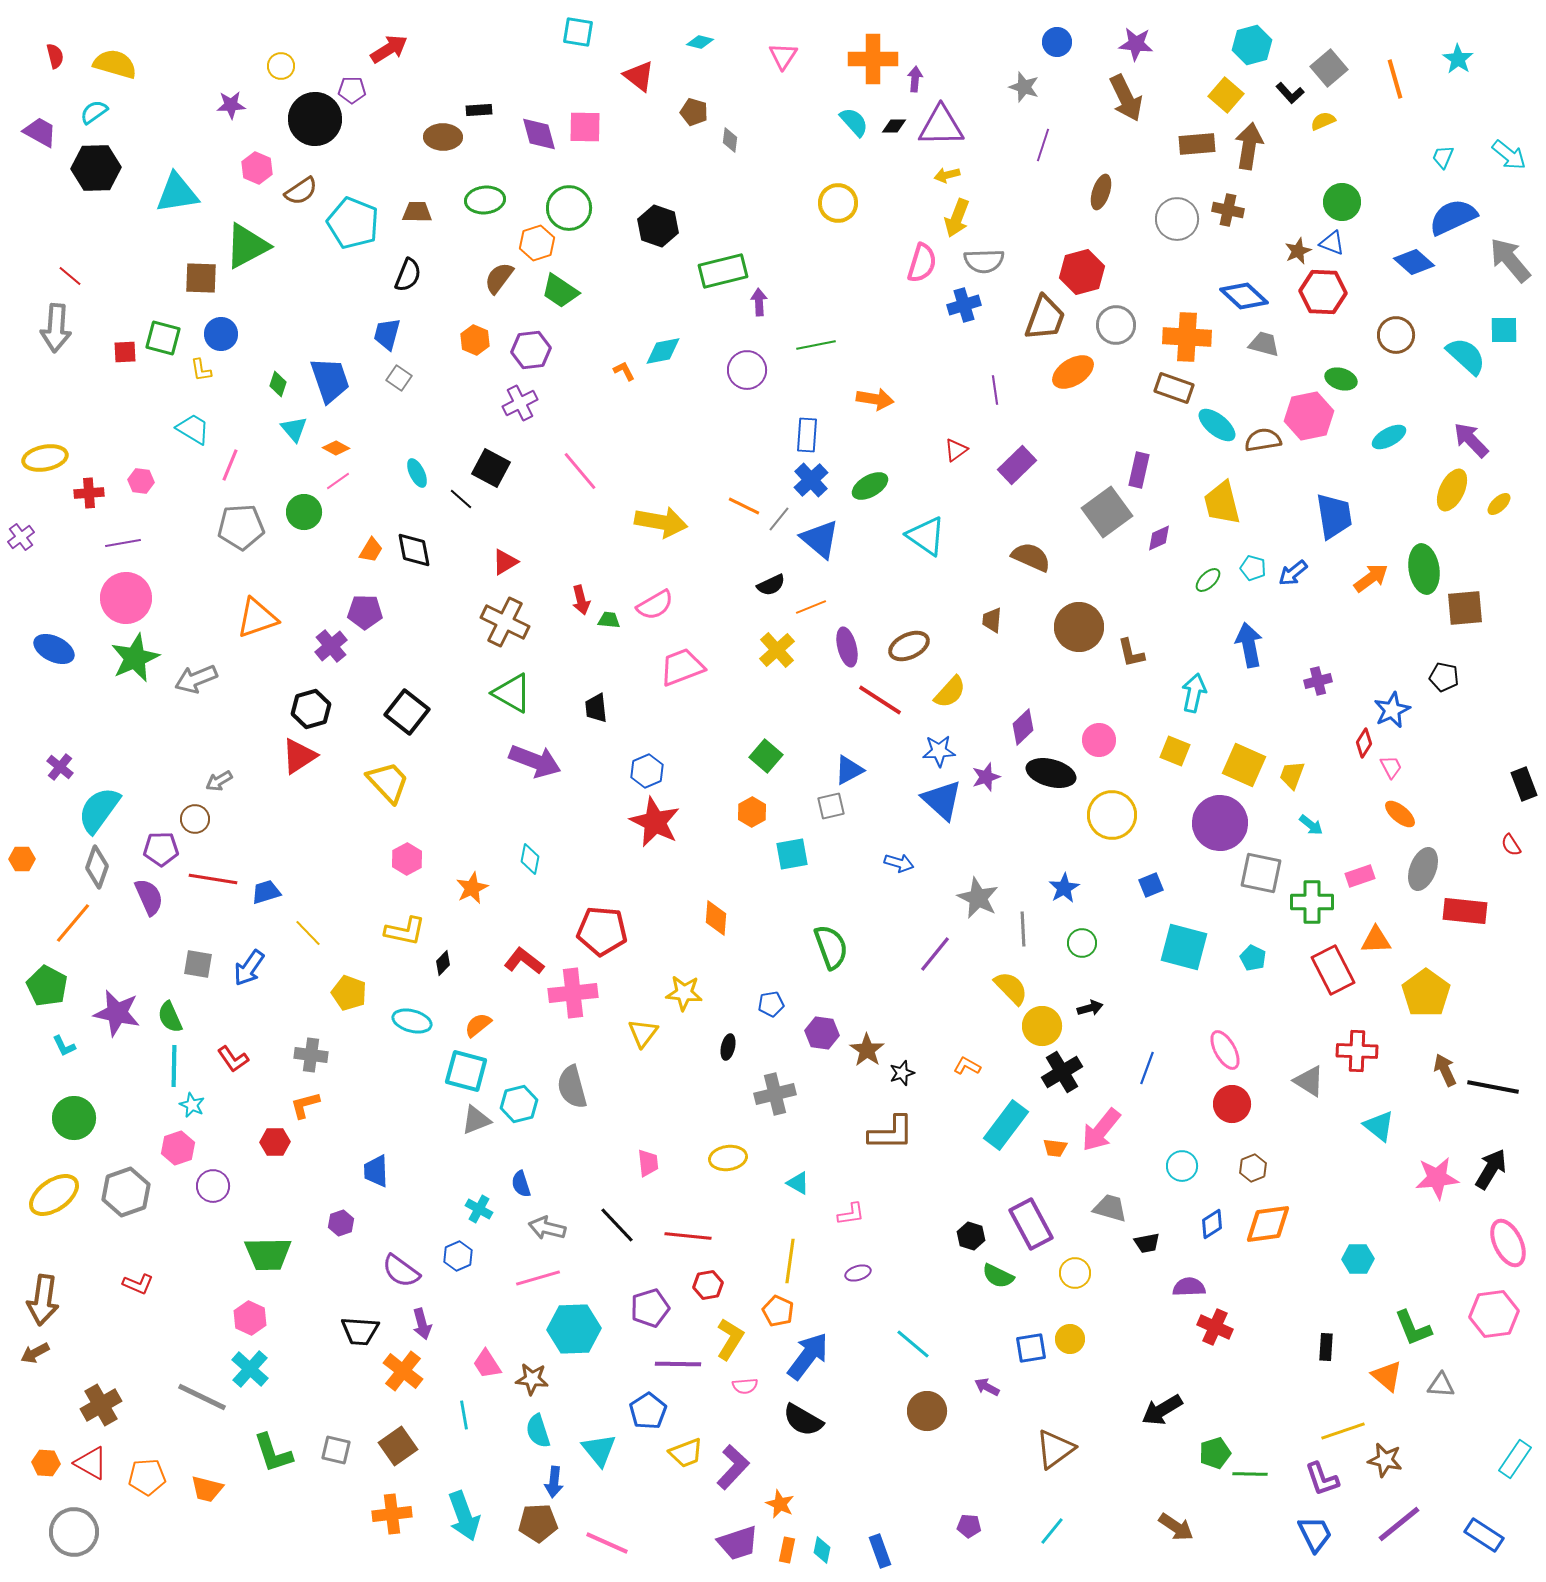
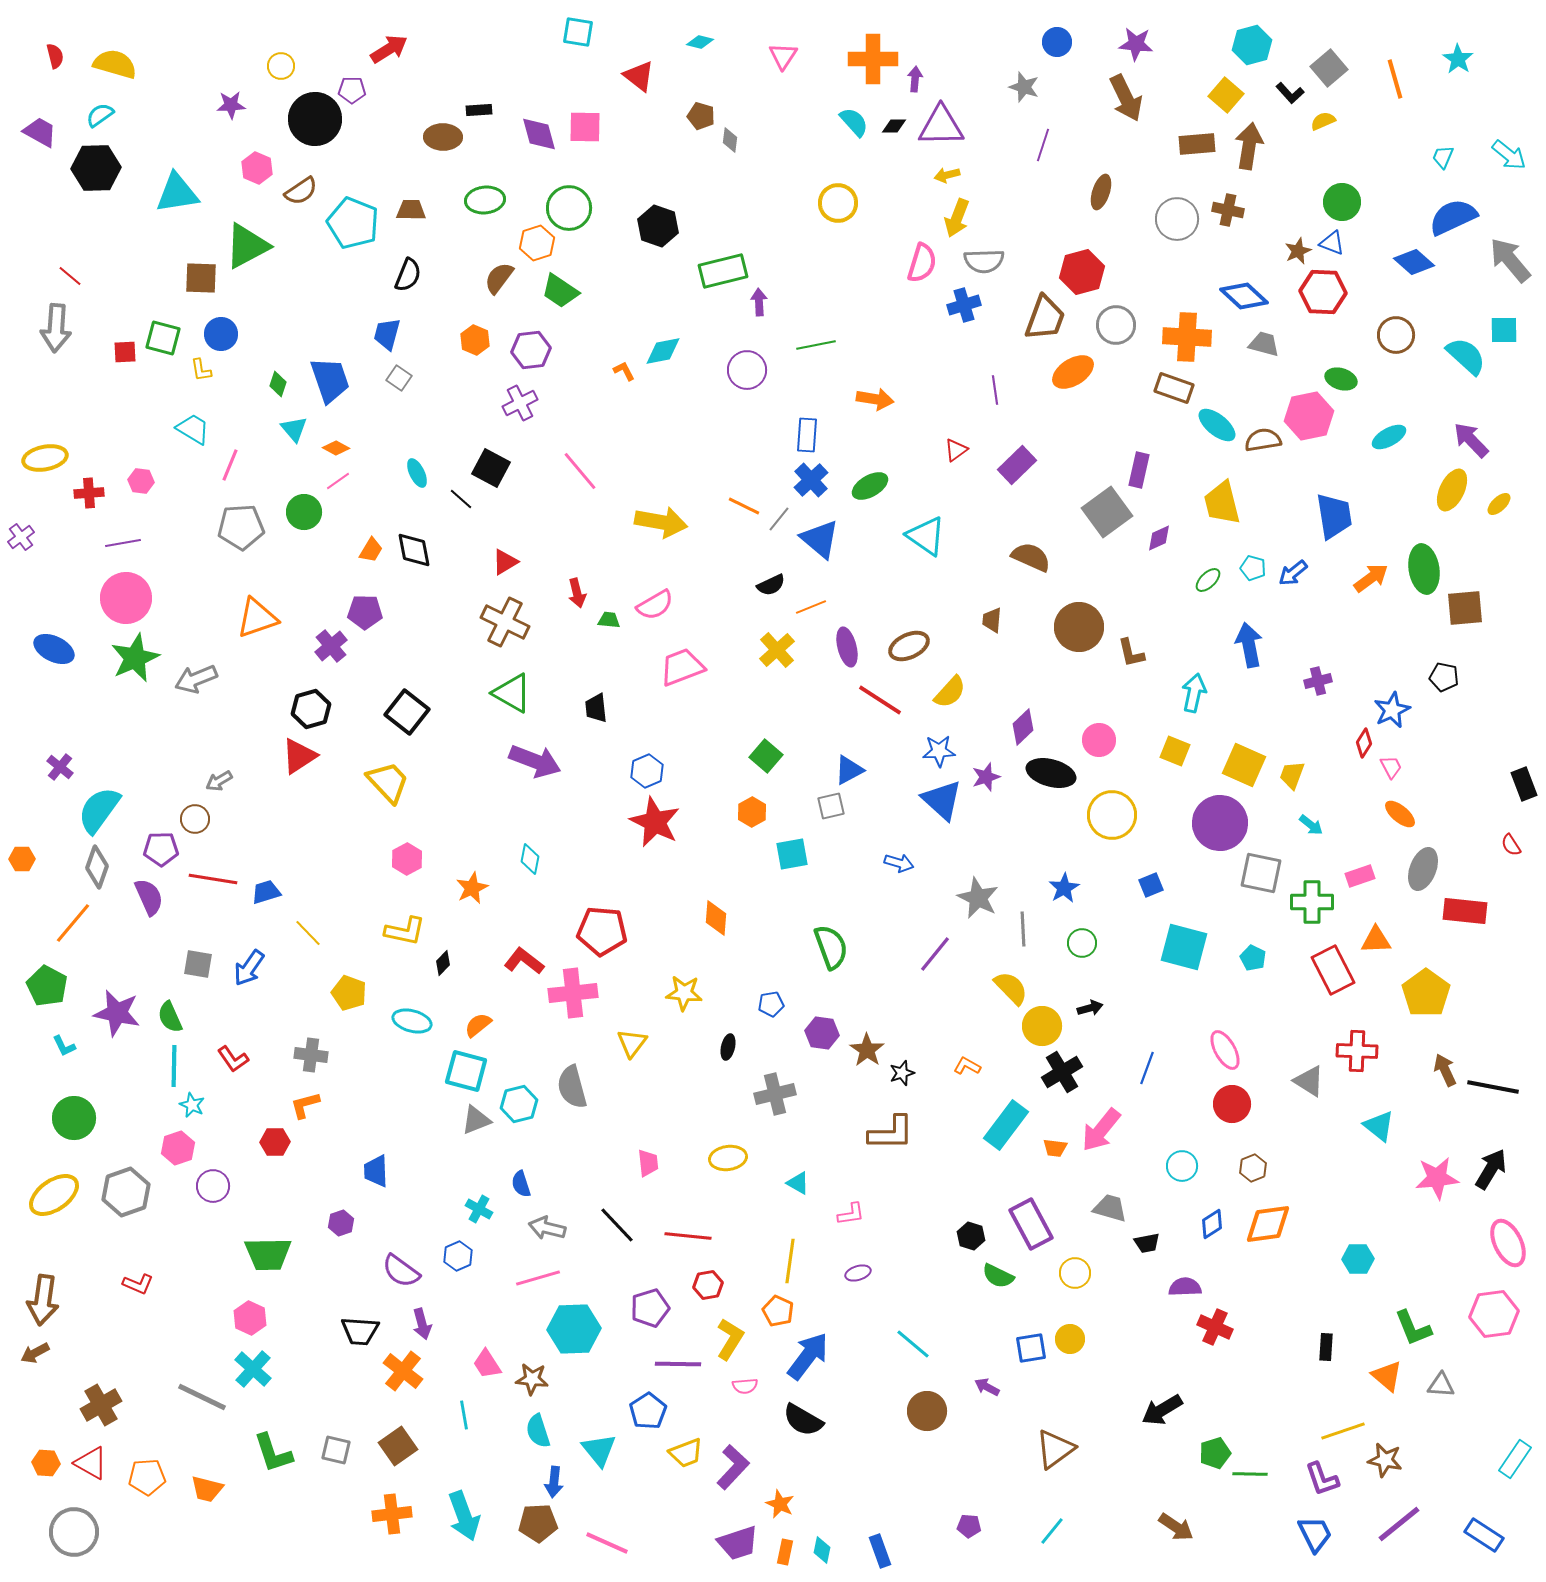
cyan semicircle at (94, 112): moved 6 px right, 3 px down
brown pentagon at (694, 112): moved 7 px right, 4 px down
brown trapezoid at (417, 212): moved 6 px left, 2 px up
red arrow at (581, 600): moved 4 px left, 7 px up
yellow triangle at (643, 1033): moved 11 px left, 10 px down
purple semicircle at (1189, 1287): moved 4 px left
cyan cross at (250, 1369): moved 3 px right
orange rectangle at (787, 1550): moved 2 px left, 2 px down
